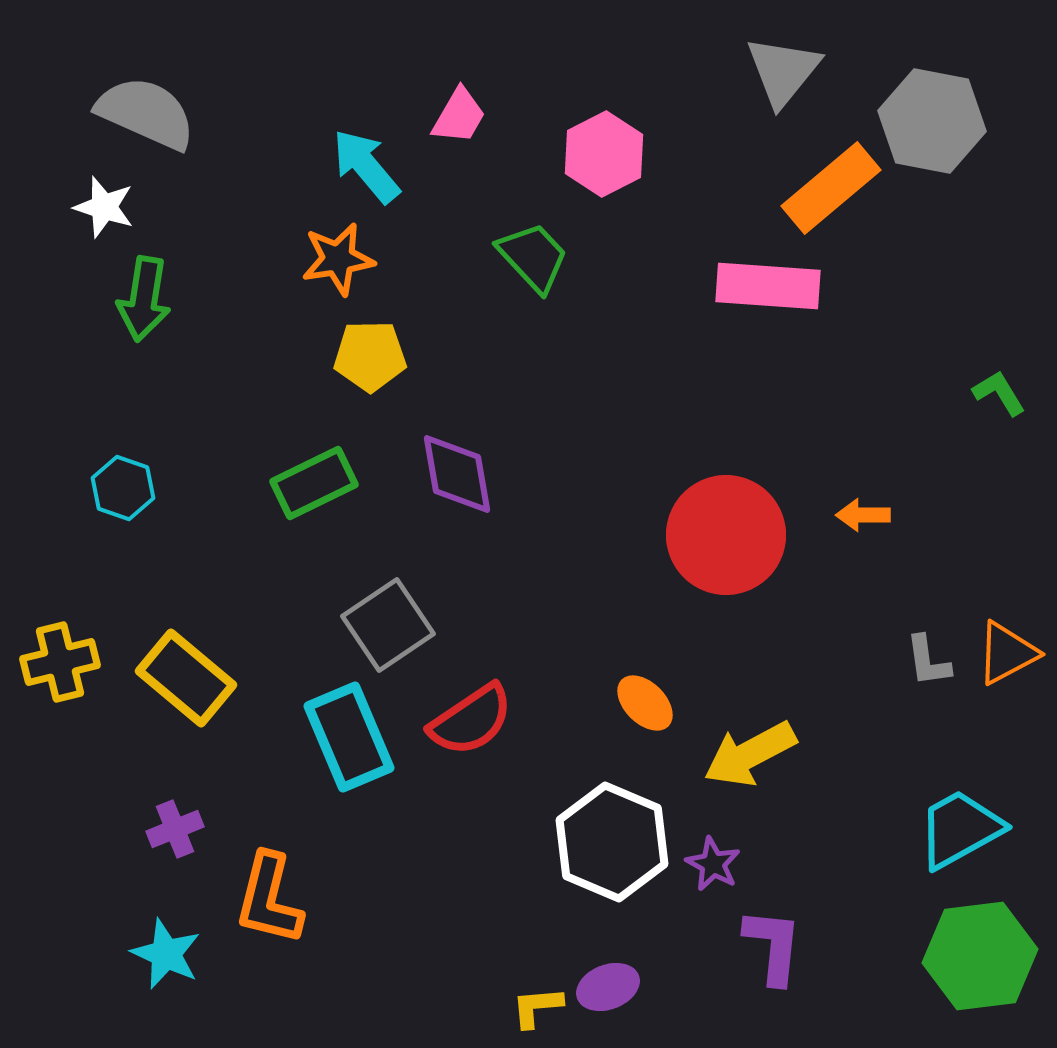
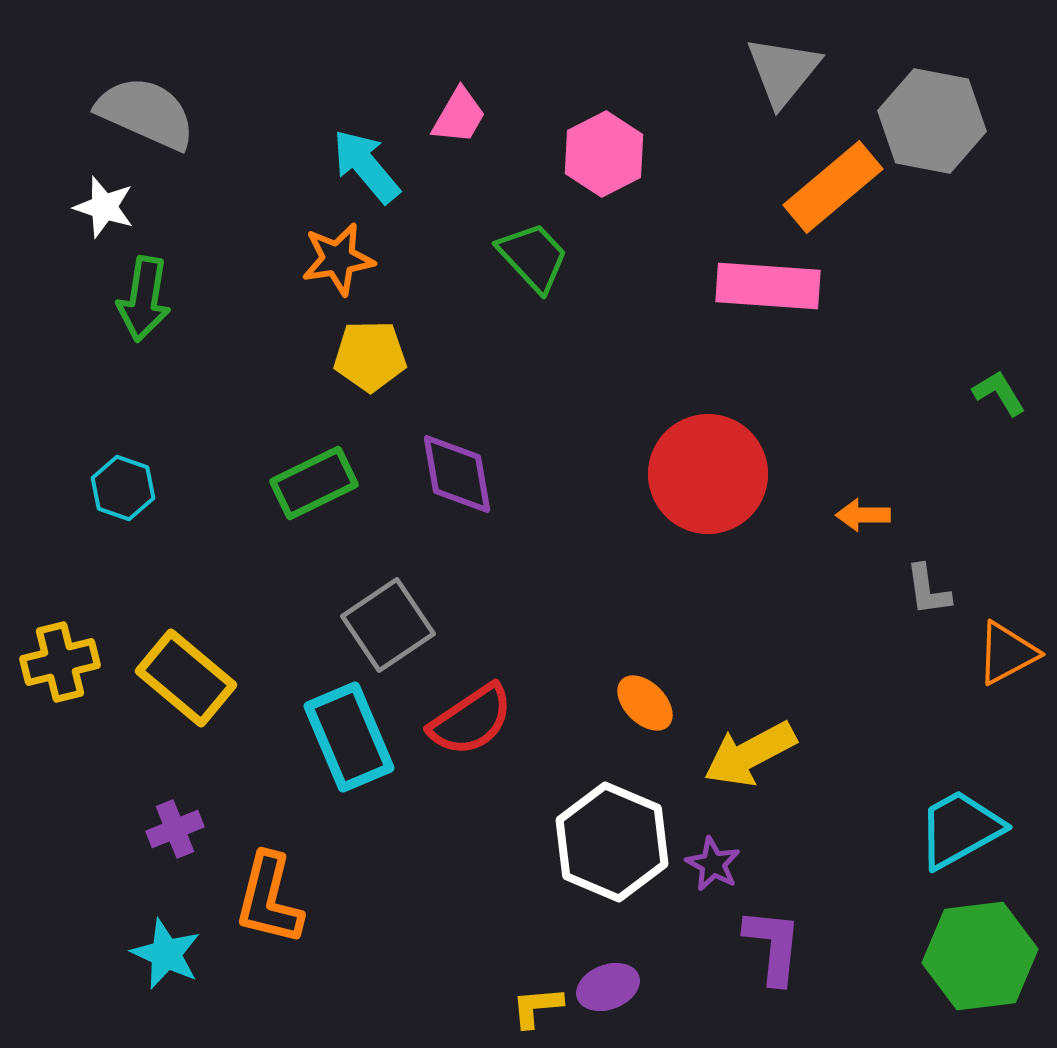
orange rectangle: moved 2 px right, 1 px up
red circle: moved 18 px left, 61 px up
gray L-shape: moved 71 px up
